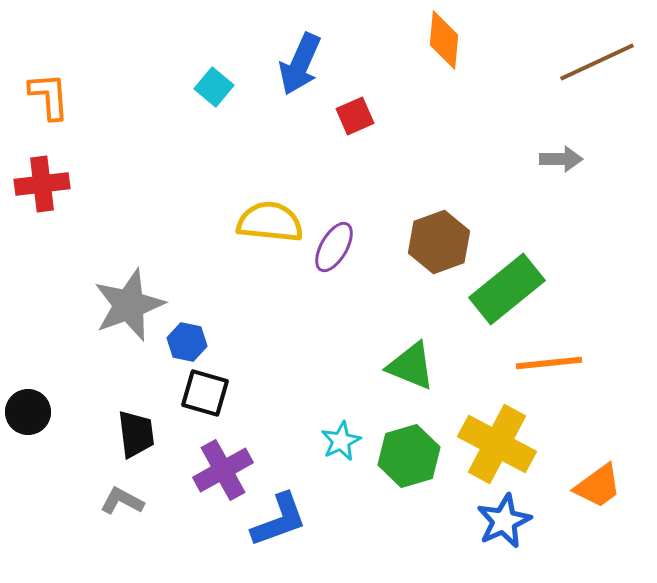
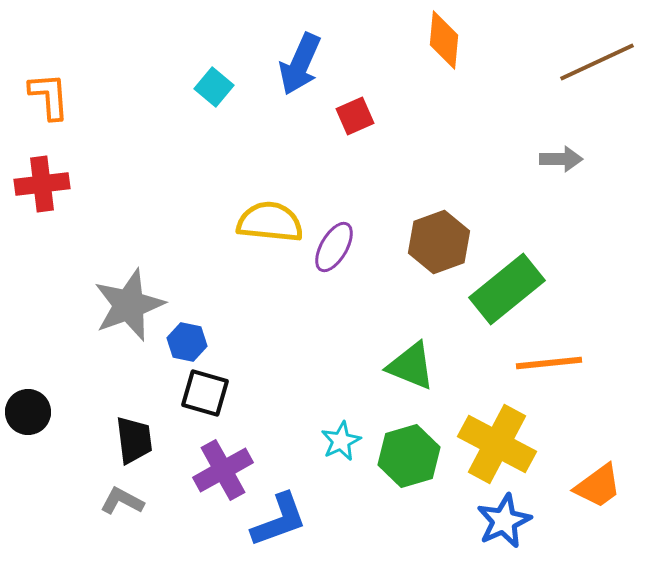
black trapezoid: moved 2 px left, 6 px down
